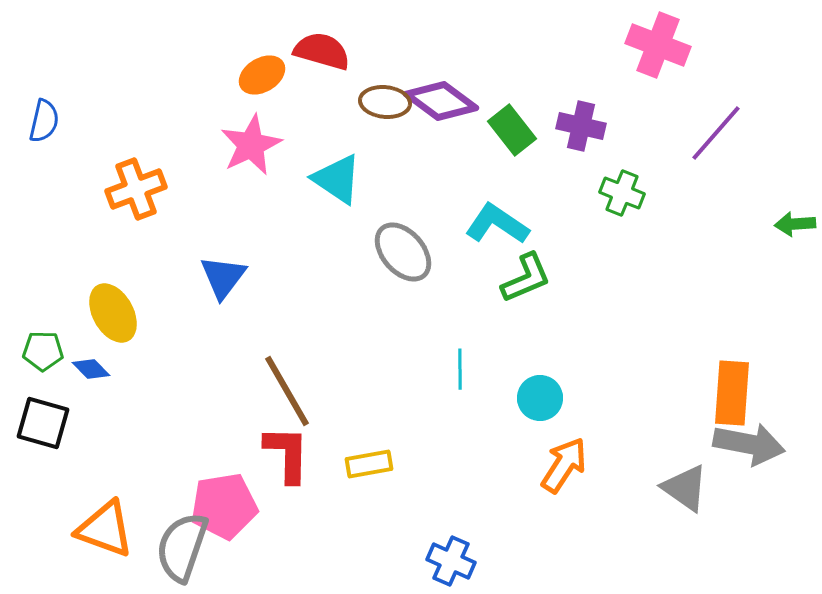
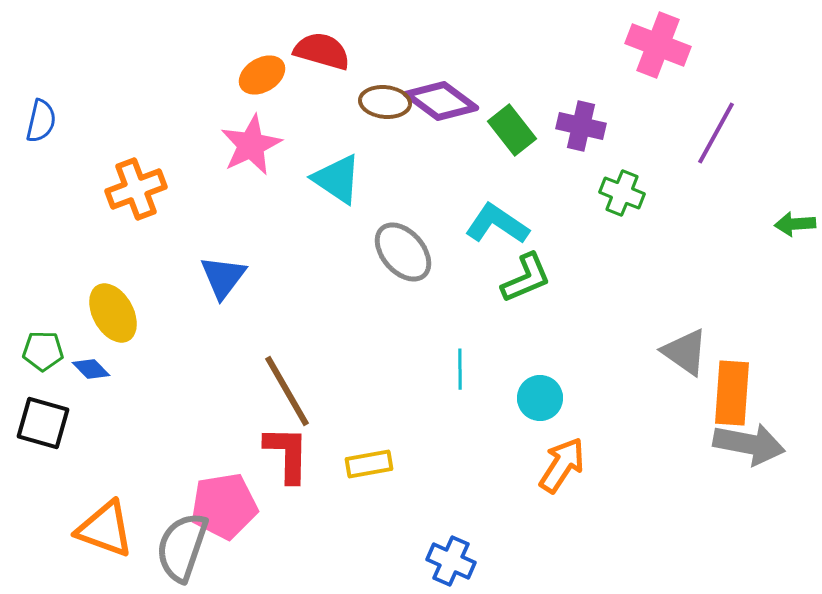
blue semicircle: moved 3 px left
purple line: rotated 12 degrees counterclockwise
orange arrow: moved 2 px left
gray triangle: moved 136 px up
